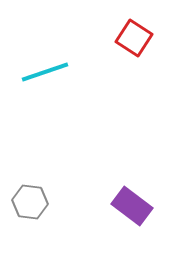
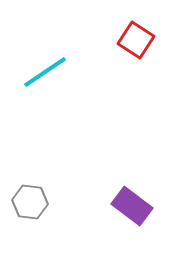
red square: moved 2 px right, 2 px down
cyan line: rotated 15 degrees counterclockwise
